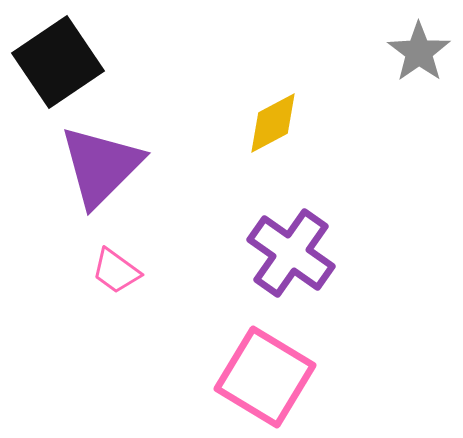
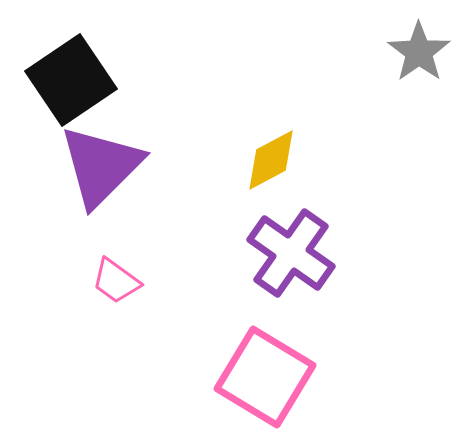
black square: moved 13 px right, 18 px down
yellow diamond: moved 2 px left, 37 px down
pink trapezoid: moved 10 px down
